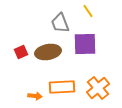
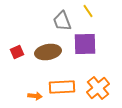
gray trapezoid: moved 2 px right, 2 px up
red square: moved 4 px left
